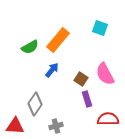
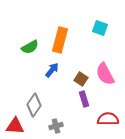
orange rectangle: moved 2 px right; rotated 25 degrees counterclockwise
purple rectangle: moved 3 px left
gray diamond: moved 1 px left, 1 px down
